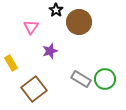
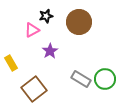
black star: moved 10 px left, 6 px down; rotated 24 degrees clockwise
pink triangle: moved 1 px right, 3 px down; rotated 28 degrees clockwise
purple star: rotated 14 degrees counterclockwise
